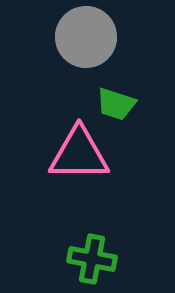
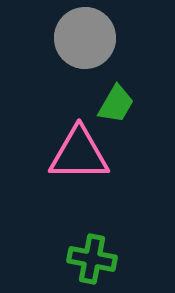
gray circle: moved 1 px left, 1 px down
green trapezoid: rotated 78 degrees counterclockwise
